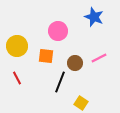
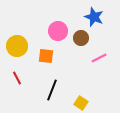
brown circle: moved 6 px right, 25 px up
black line: moved 8 px left, 8 px down
